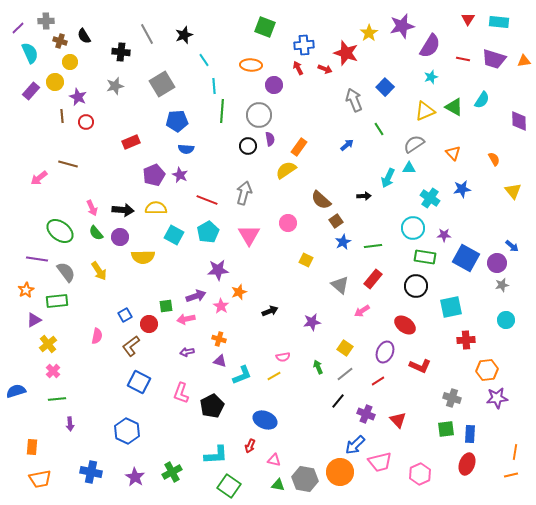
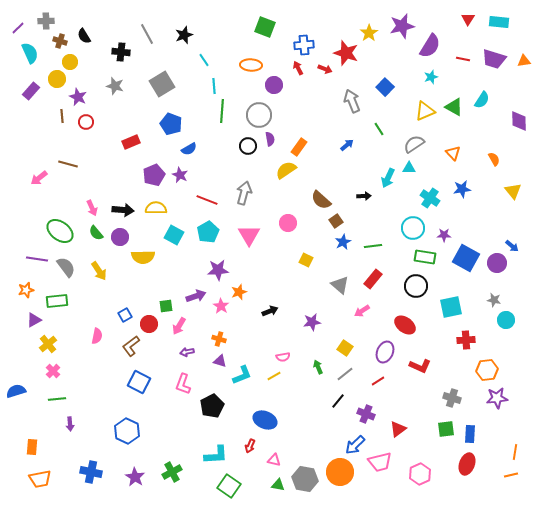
yellow circle at (55, 82): moved 2 px right, 3 px up
gray star at (115, 86): rotated 30 degrees clockwise
gray arrow at (354, 100): moved 2 px left, 1 px down
blue pentagon at (177, 121): moved 6 px left, 3 px down; rotated 25 degrees clockwise
blue semicircle at (186, 149): moved 3 px right; rotated 35 degrees counterclockwise
gray semicircle at (66, 272): moved 5 px up
gray star at (502, 285): moved 8 px left, 15 px down; rotated 24 degrees clockwise
orange star at (26, 290): rotated 14 degrees clockwise
pink arrow at (186, 319): moved 7 px left, 7 px down; rotated 48 degrees counterclockwise
pink L-shape at (181, 393): moved 2 px right, 9 px up
red triangle at (398, 420): moved 9 px down; rotated 36 degrees clockwise
